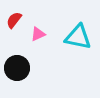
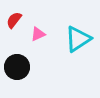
cyan triangle: moved 2 px down; rotated 44 degrees counterclockwise
black circle: moved 1 px up
